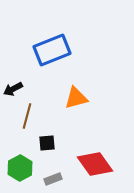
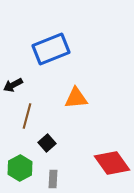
blue rectangle: moved 1 px left, 1 px up
black arrow: moved 4 px up
orange triangle: rotated 10 degrees clockwise
black square: rotated 36 degrees counterclockwise
red diamond: moved 17 px right, 1 px up
gray rectangle: rotated 66 degrees counterclockwise
